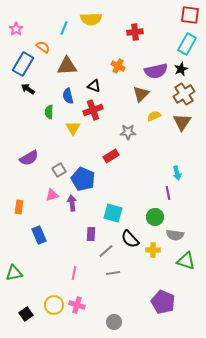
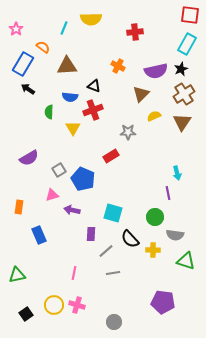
blue semicircle at (68, 96): moved 2 px right, 1 px down; rotated 70 degrees counterclockwise
purple arrow at (72, 203): moved 7 px down; rotated 70 degrees counterclockwise
green triangle at (14, 273): moved 3 px right, 2 px down
purple pentagon at (163, 302): rotated 15 degrees counterclockwise
